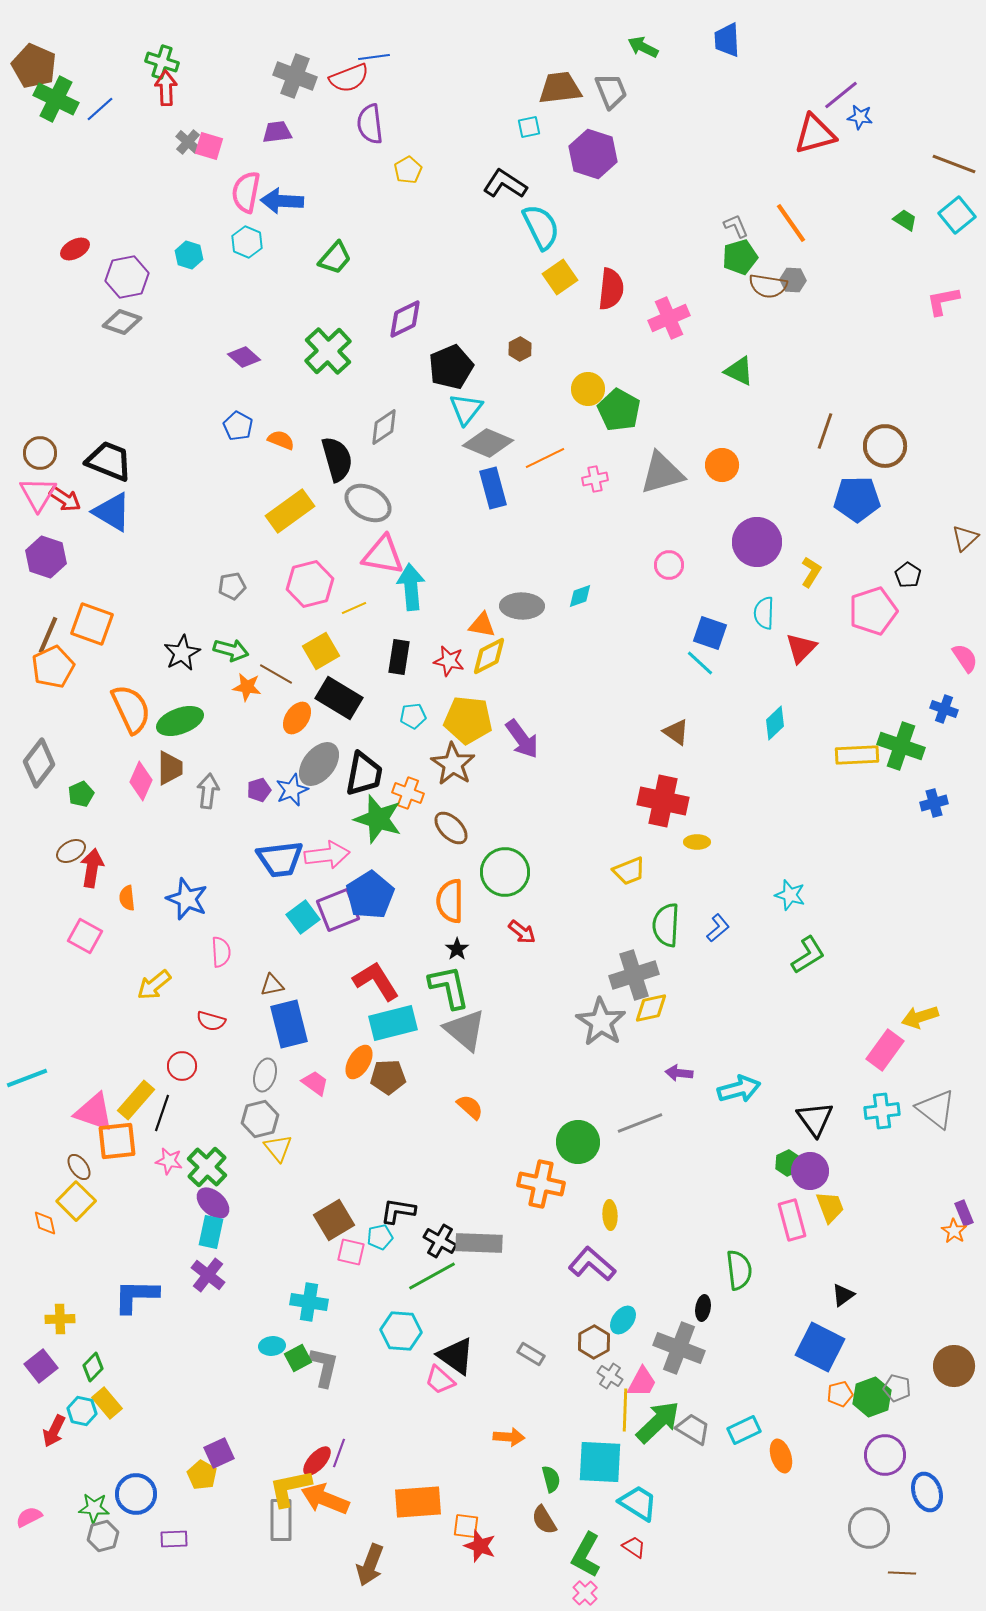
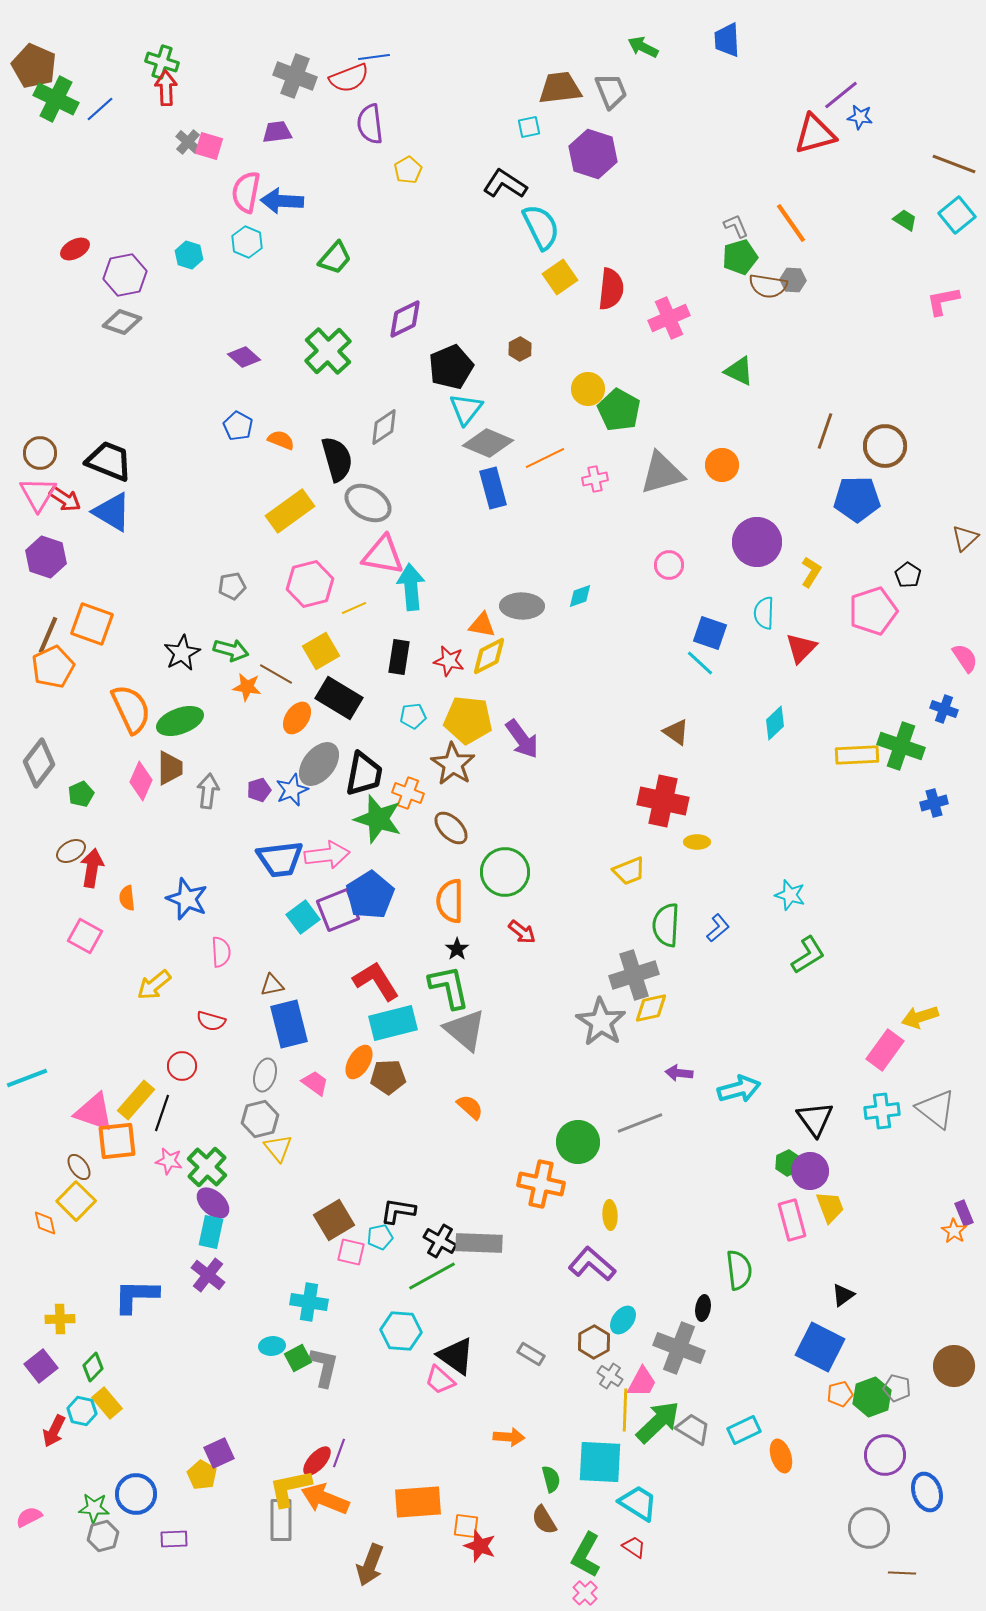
purple hexagon at (127, 277): moved 2 px left, 2 px up
